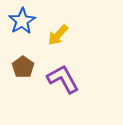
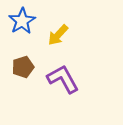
brown pentagon: rotated 20 degrees clockwise
